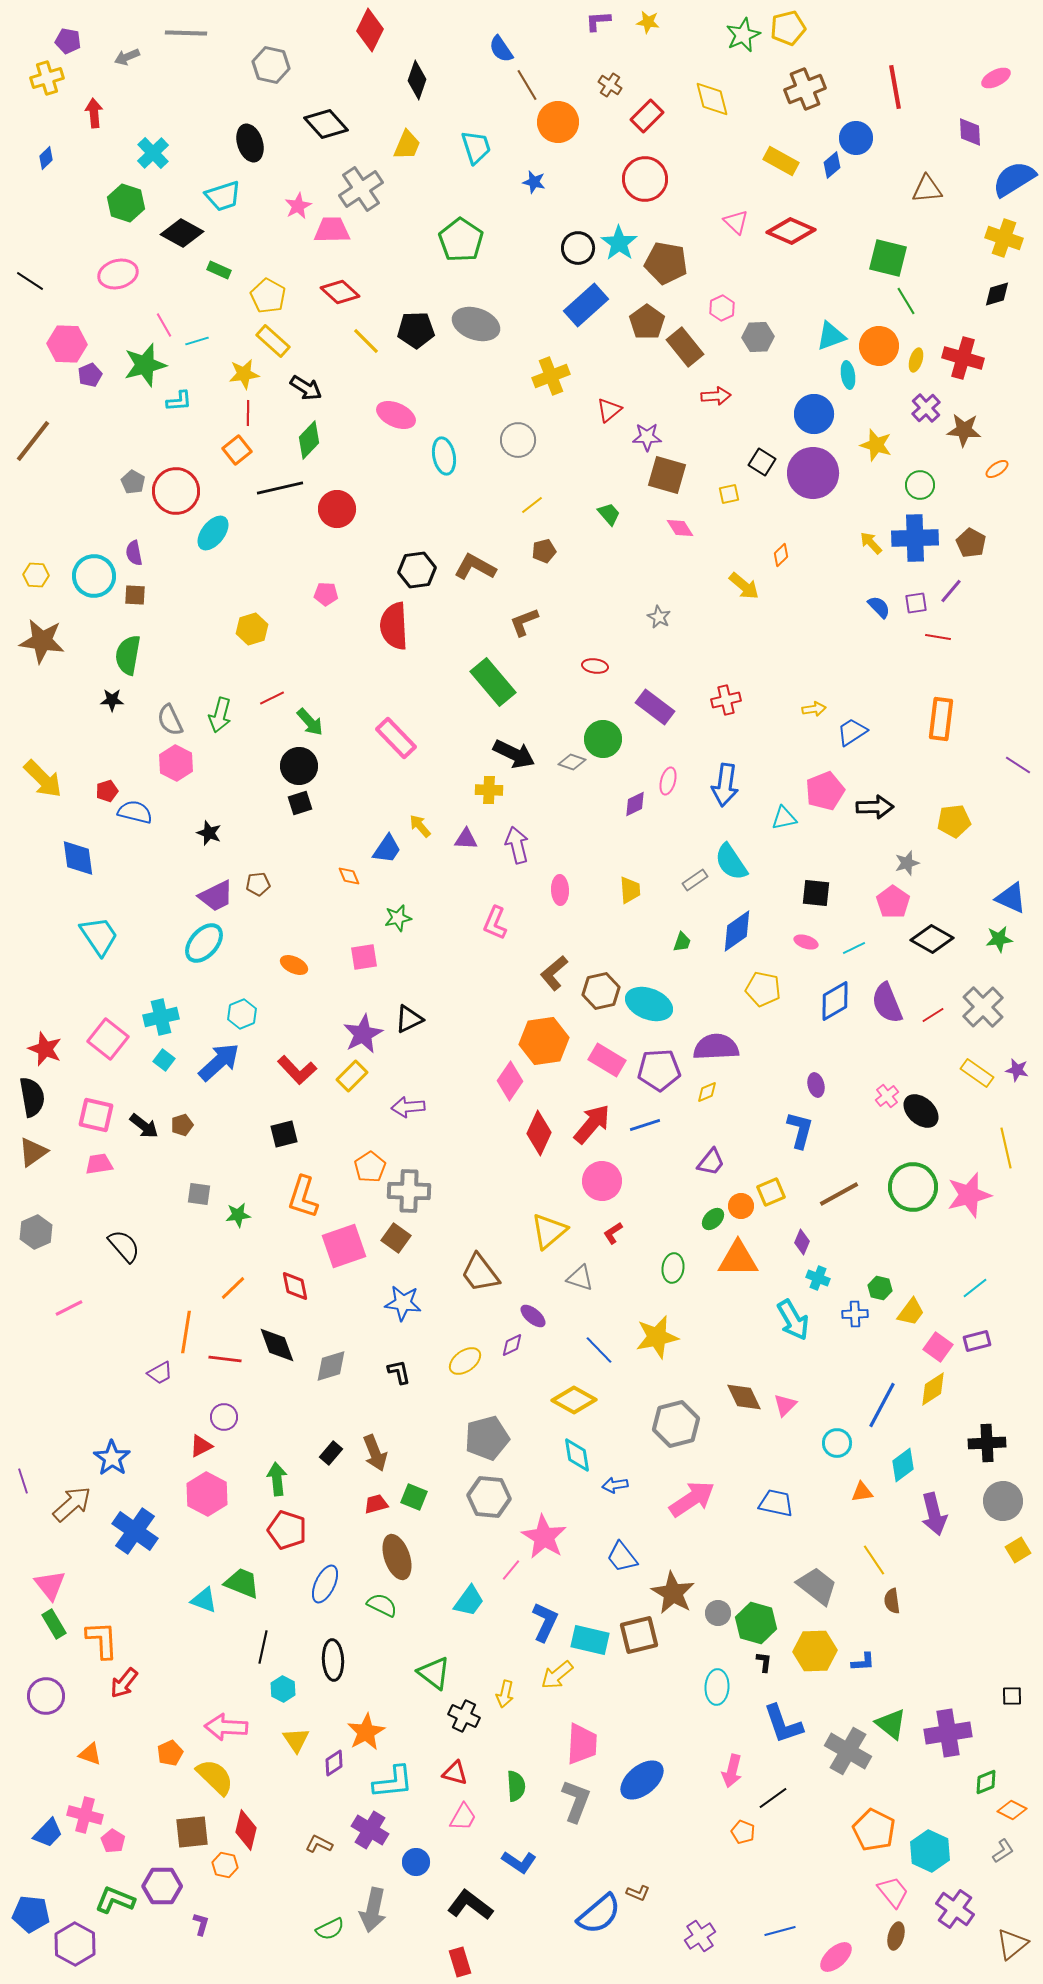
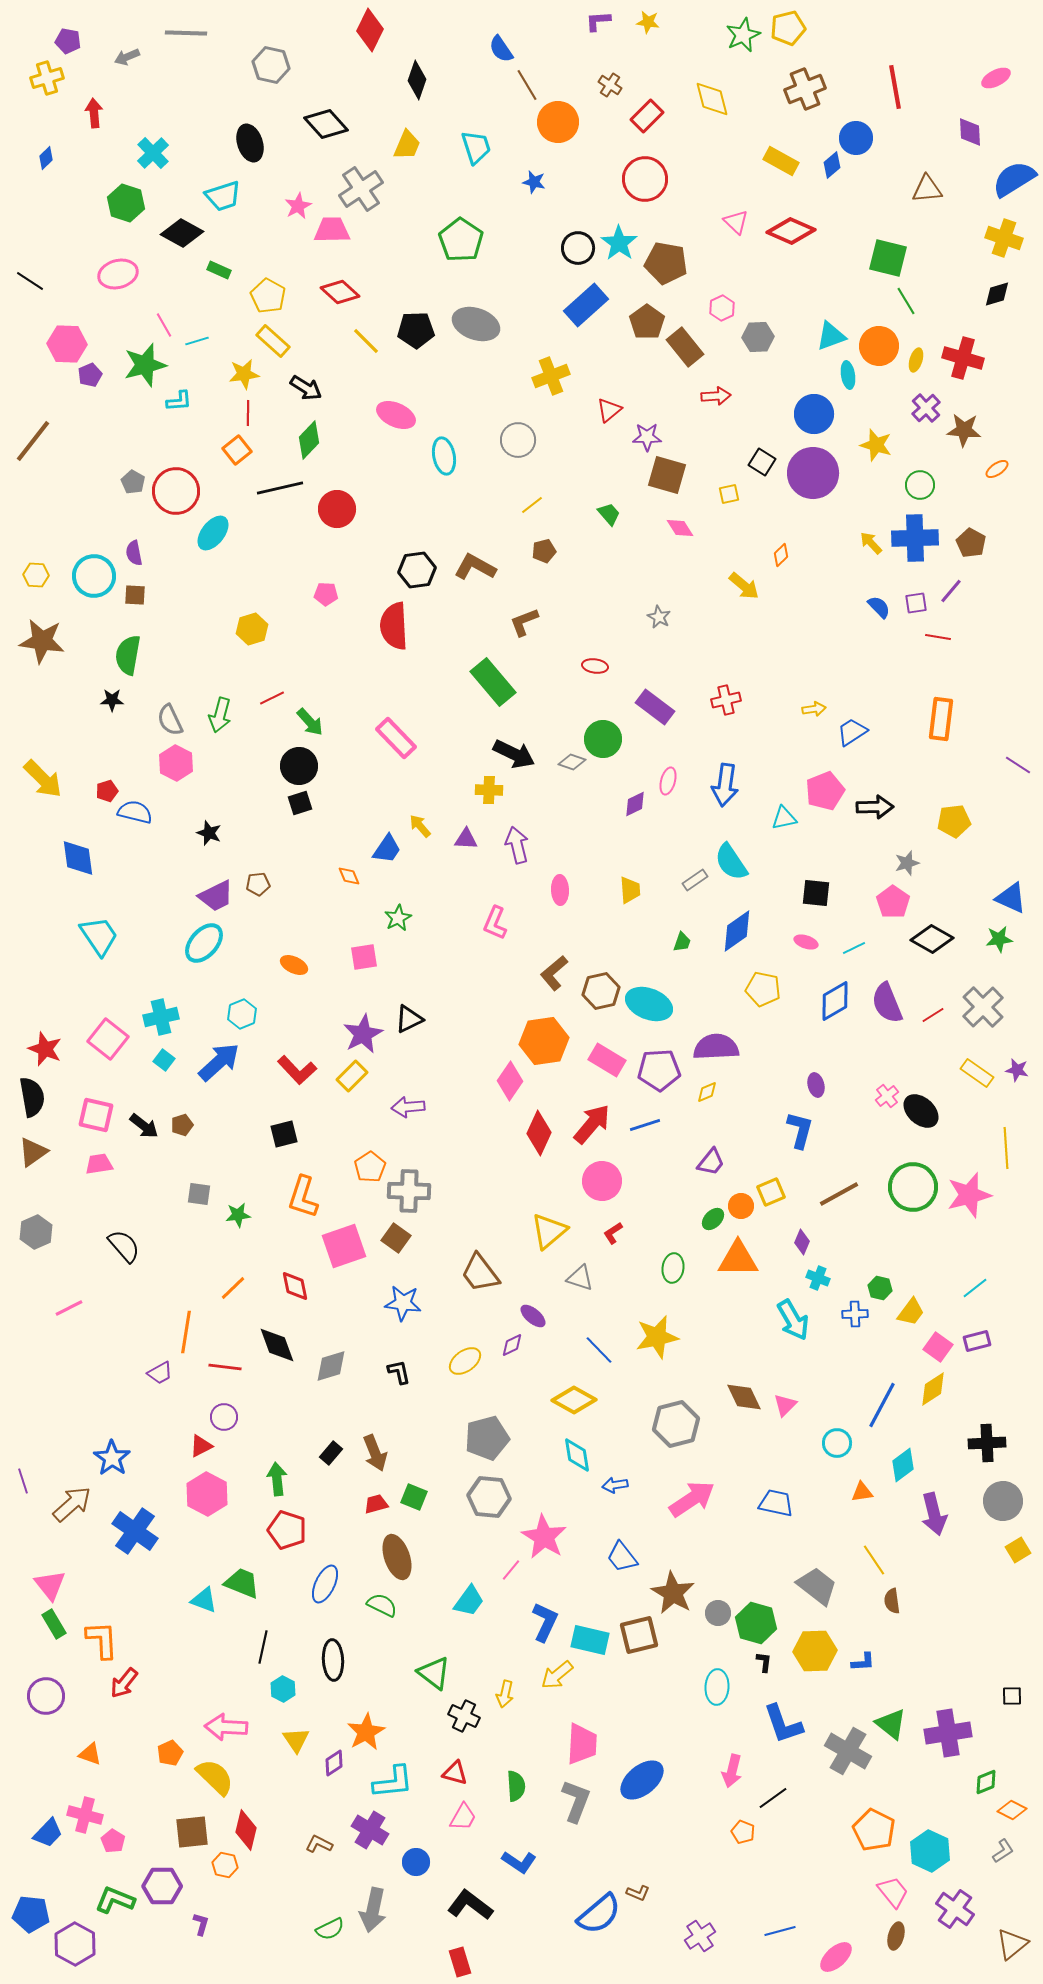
green star at (398, 918): rotated 16 degrees counterclockwise
yellow line at (1006, 1148): rotated 9 degrees clockwise
red line at (225, 1359): moved 8 px down
